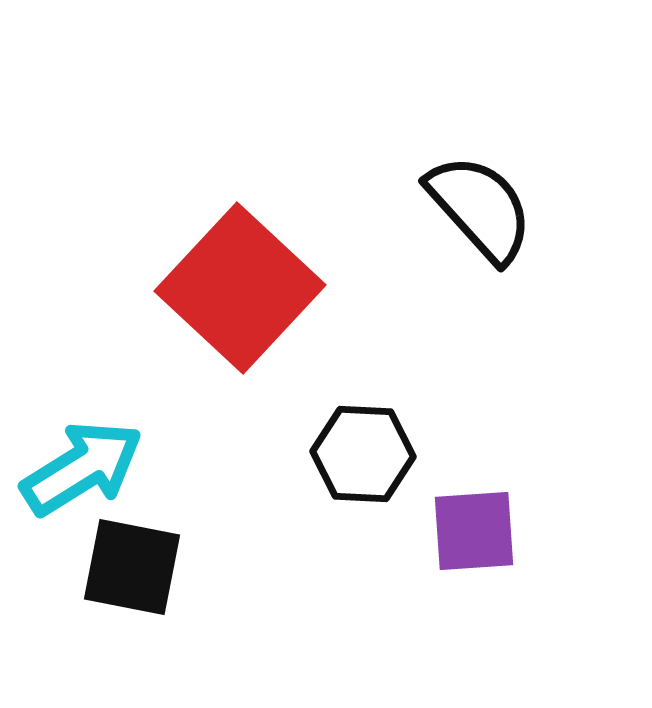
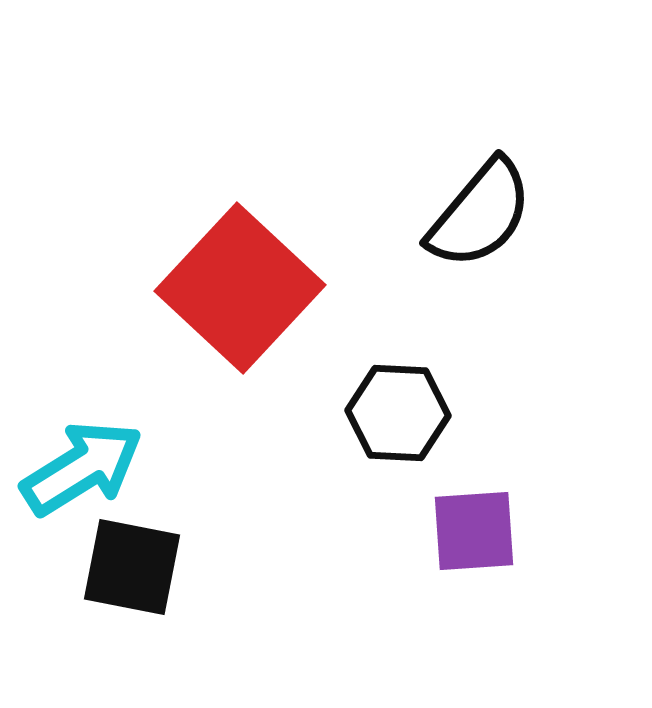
black semicircle: moved 6 px down; rotated 82 degrees clockwise
black hexagon: moved 35 px right, 41 px up
